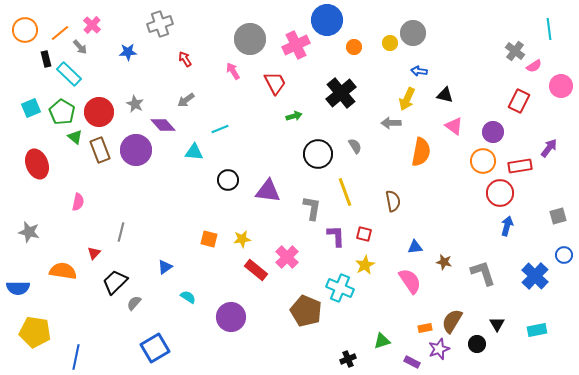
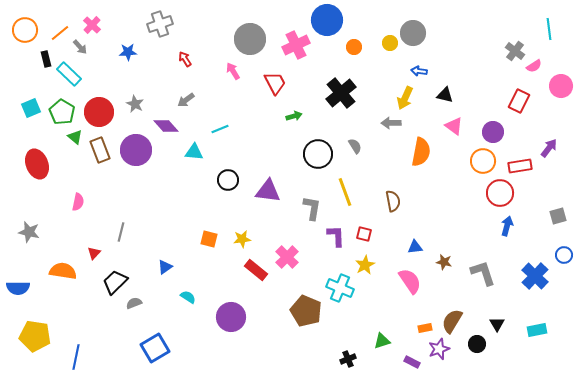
yellow arrow at (407, 99): moved 2 px left, 1 px up
purple diamond at (163, 125): moved 3 px right, 1 px down
gray semicircle at (134, 303): rotated 28 degrees clockwise
yellow pentagon at (35, 332): moved 4 px down
